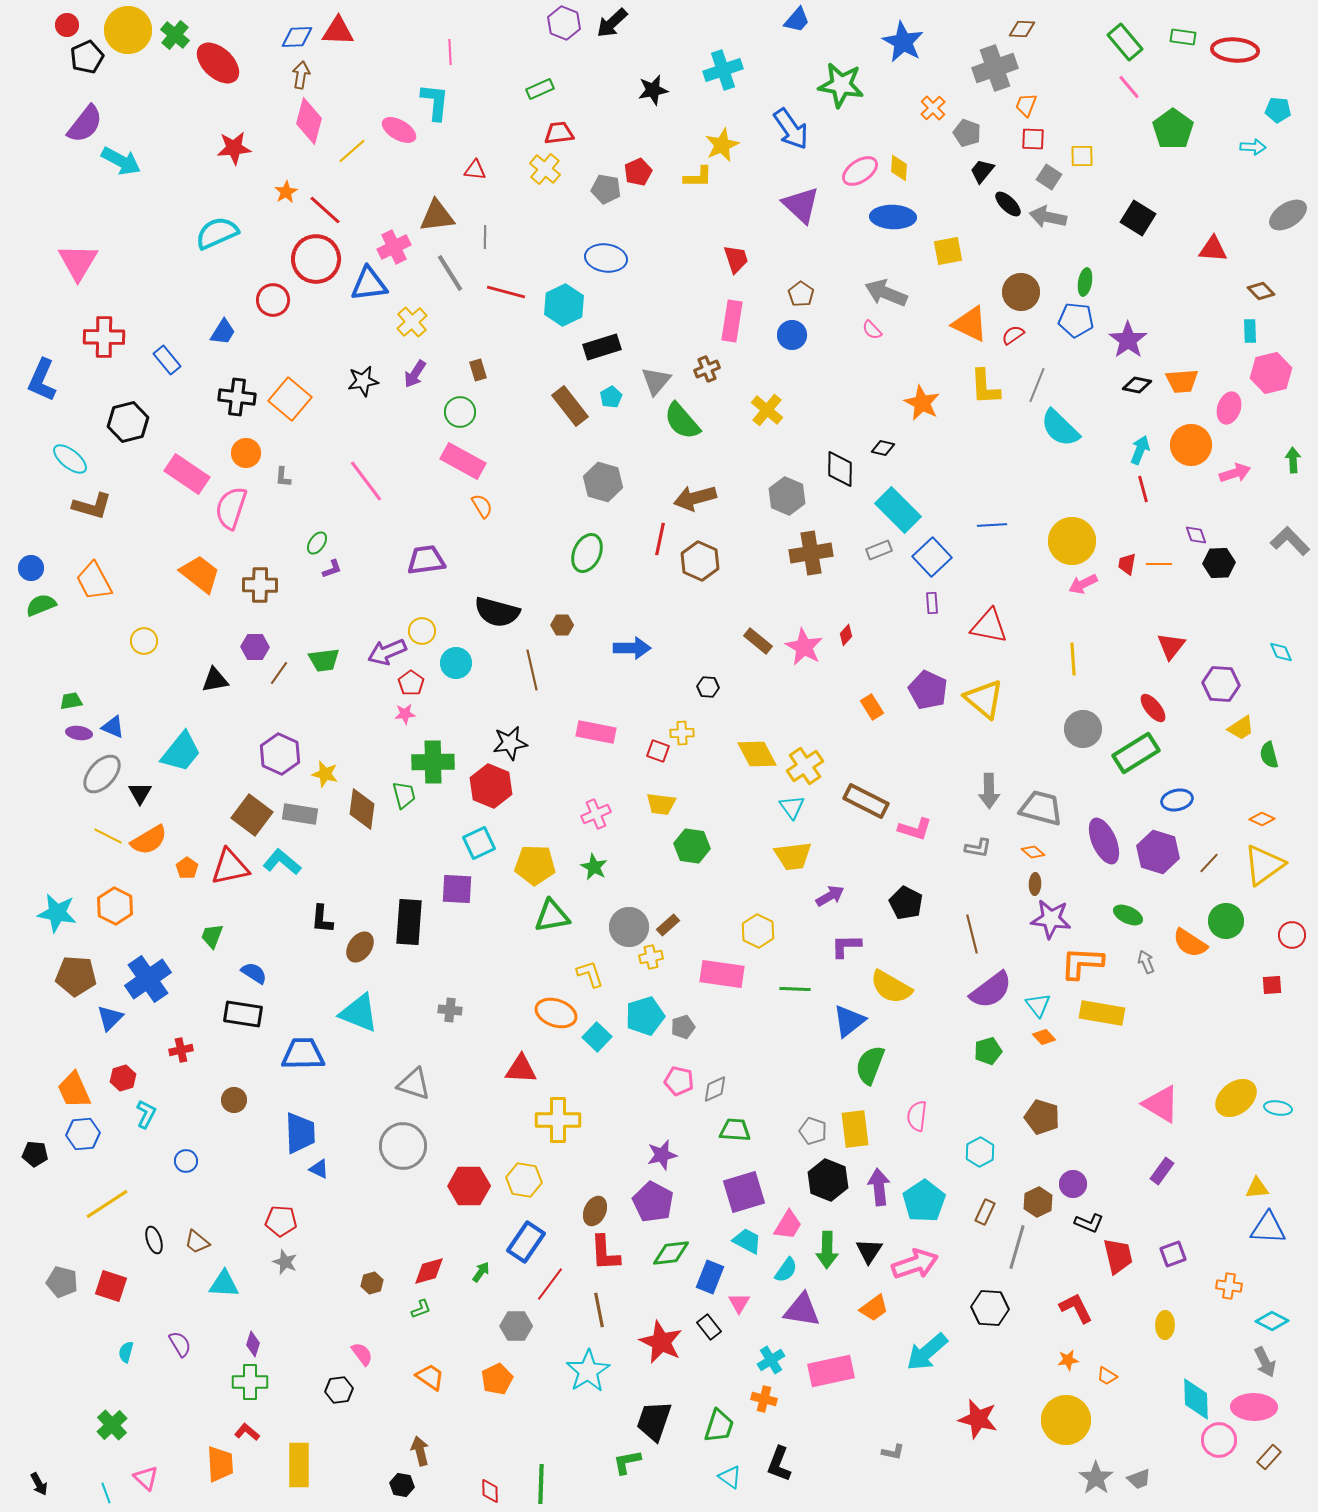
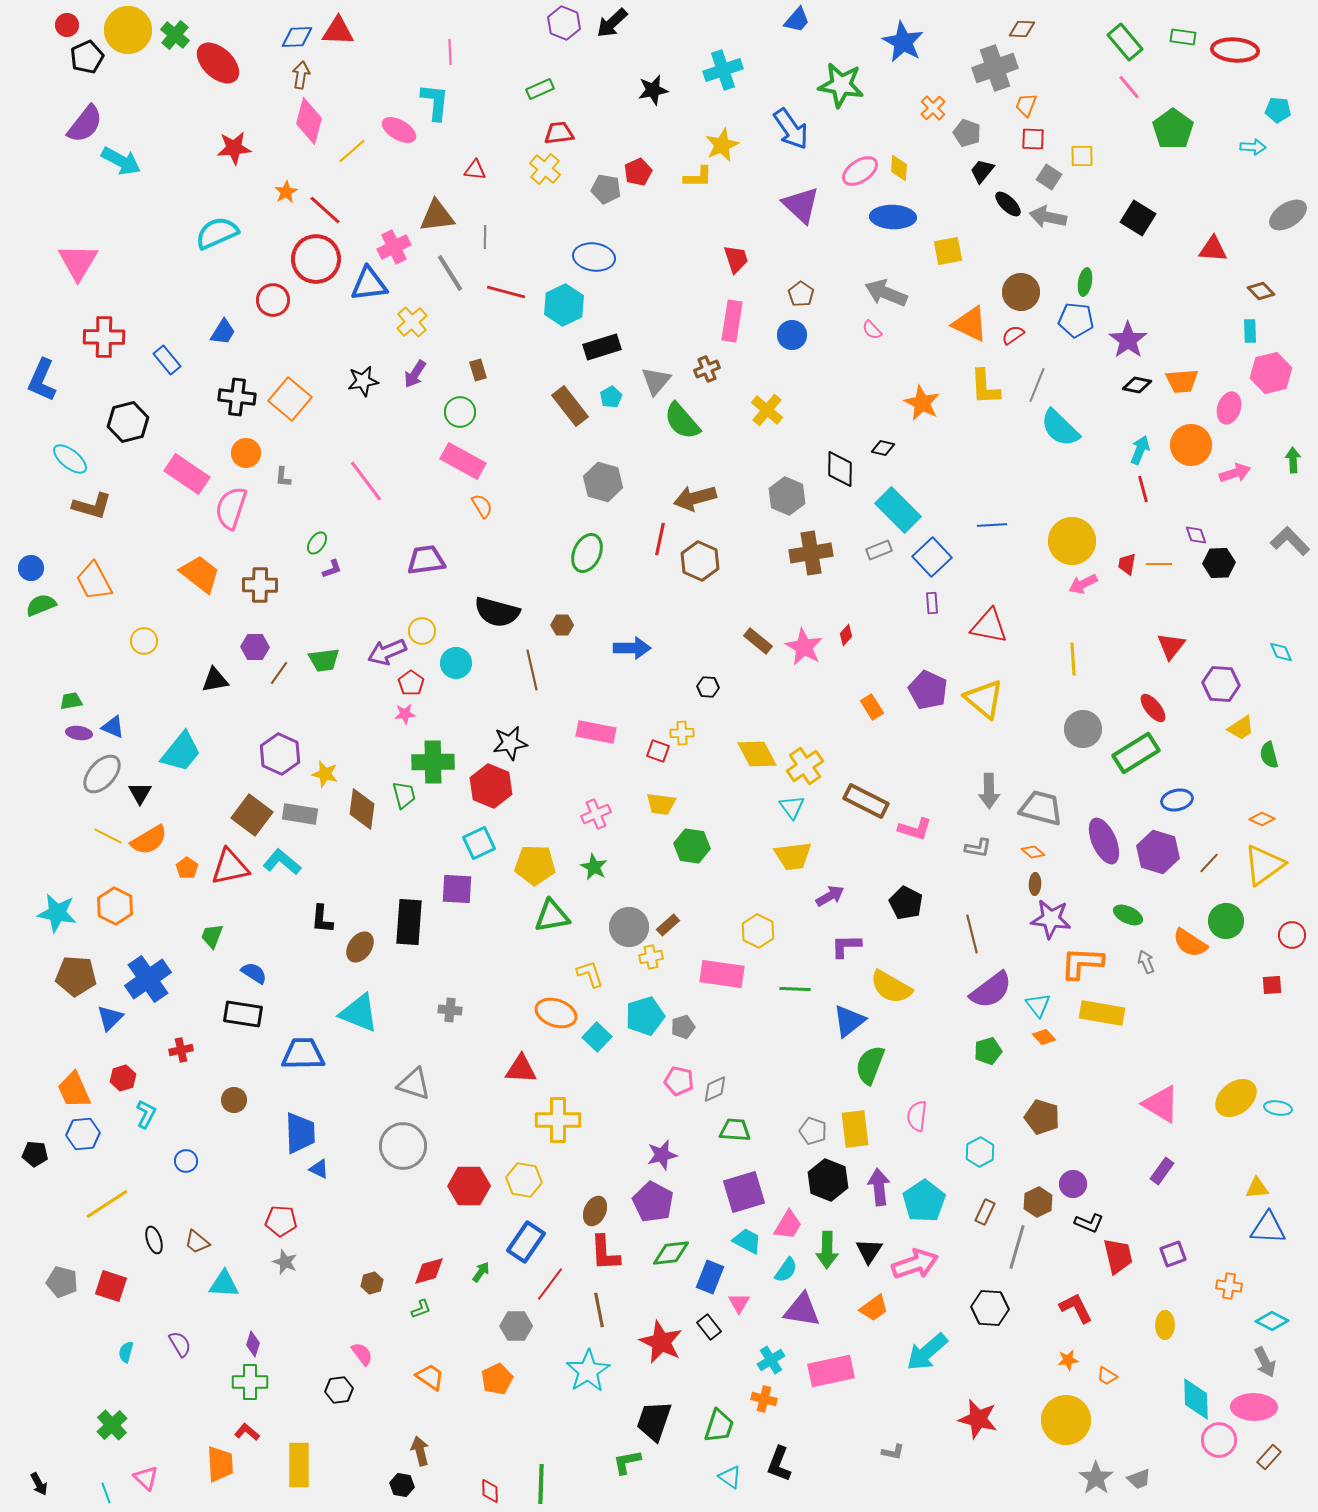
blue ellipse at (606, 258): moved 12 px left, 1 px up
